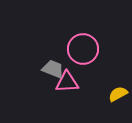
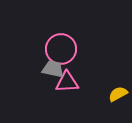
pink circle: moved 22 px left
gray trapezoid: rotated 10 degrees counterclockwise
